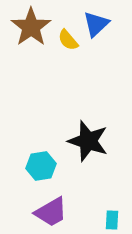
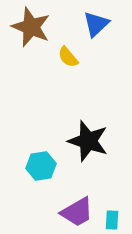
brown star: rotated 15 degrees counterclockwise
yellow semicircle: moved 17 px down
purple trapezoid: moved 26 px right
